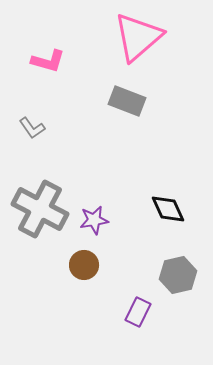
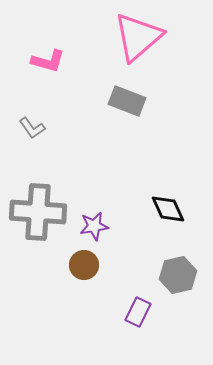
gray cross: moved 2 px left, 3 px down; rotated 24 degrees counterclockwise
purple star: moved 6 px down
